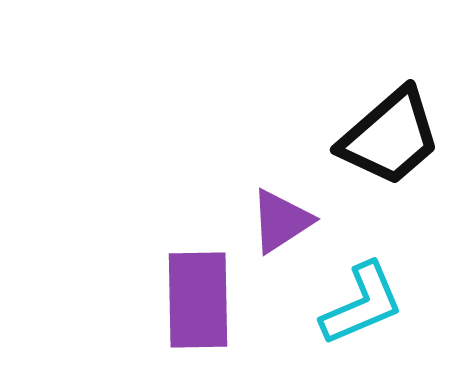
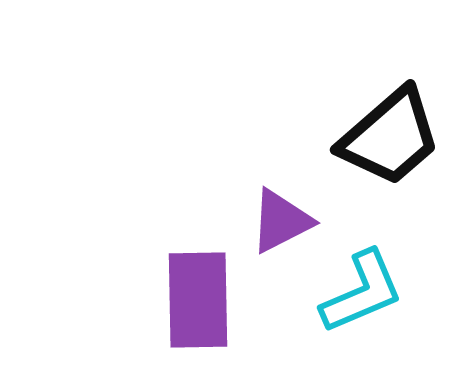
purple triangle: rotated 6 degrees clockwise
cyan L-shape: moved 12 px up
